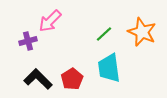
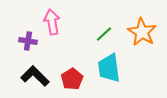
pink arrow: moved 2 px right, 1 px down; rotated 125 degrees clockwise
orange star: rotated 8 degrees clockwise
purple cross: rotated 24 degrees clockwise
black L-shape: moved 3 px left, 3 px up
